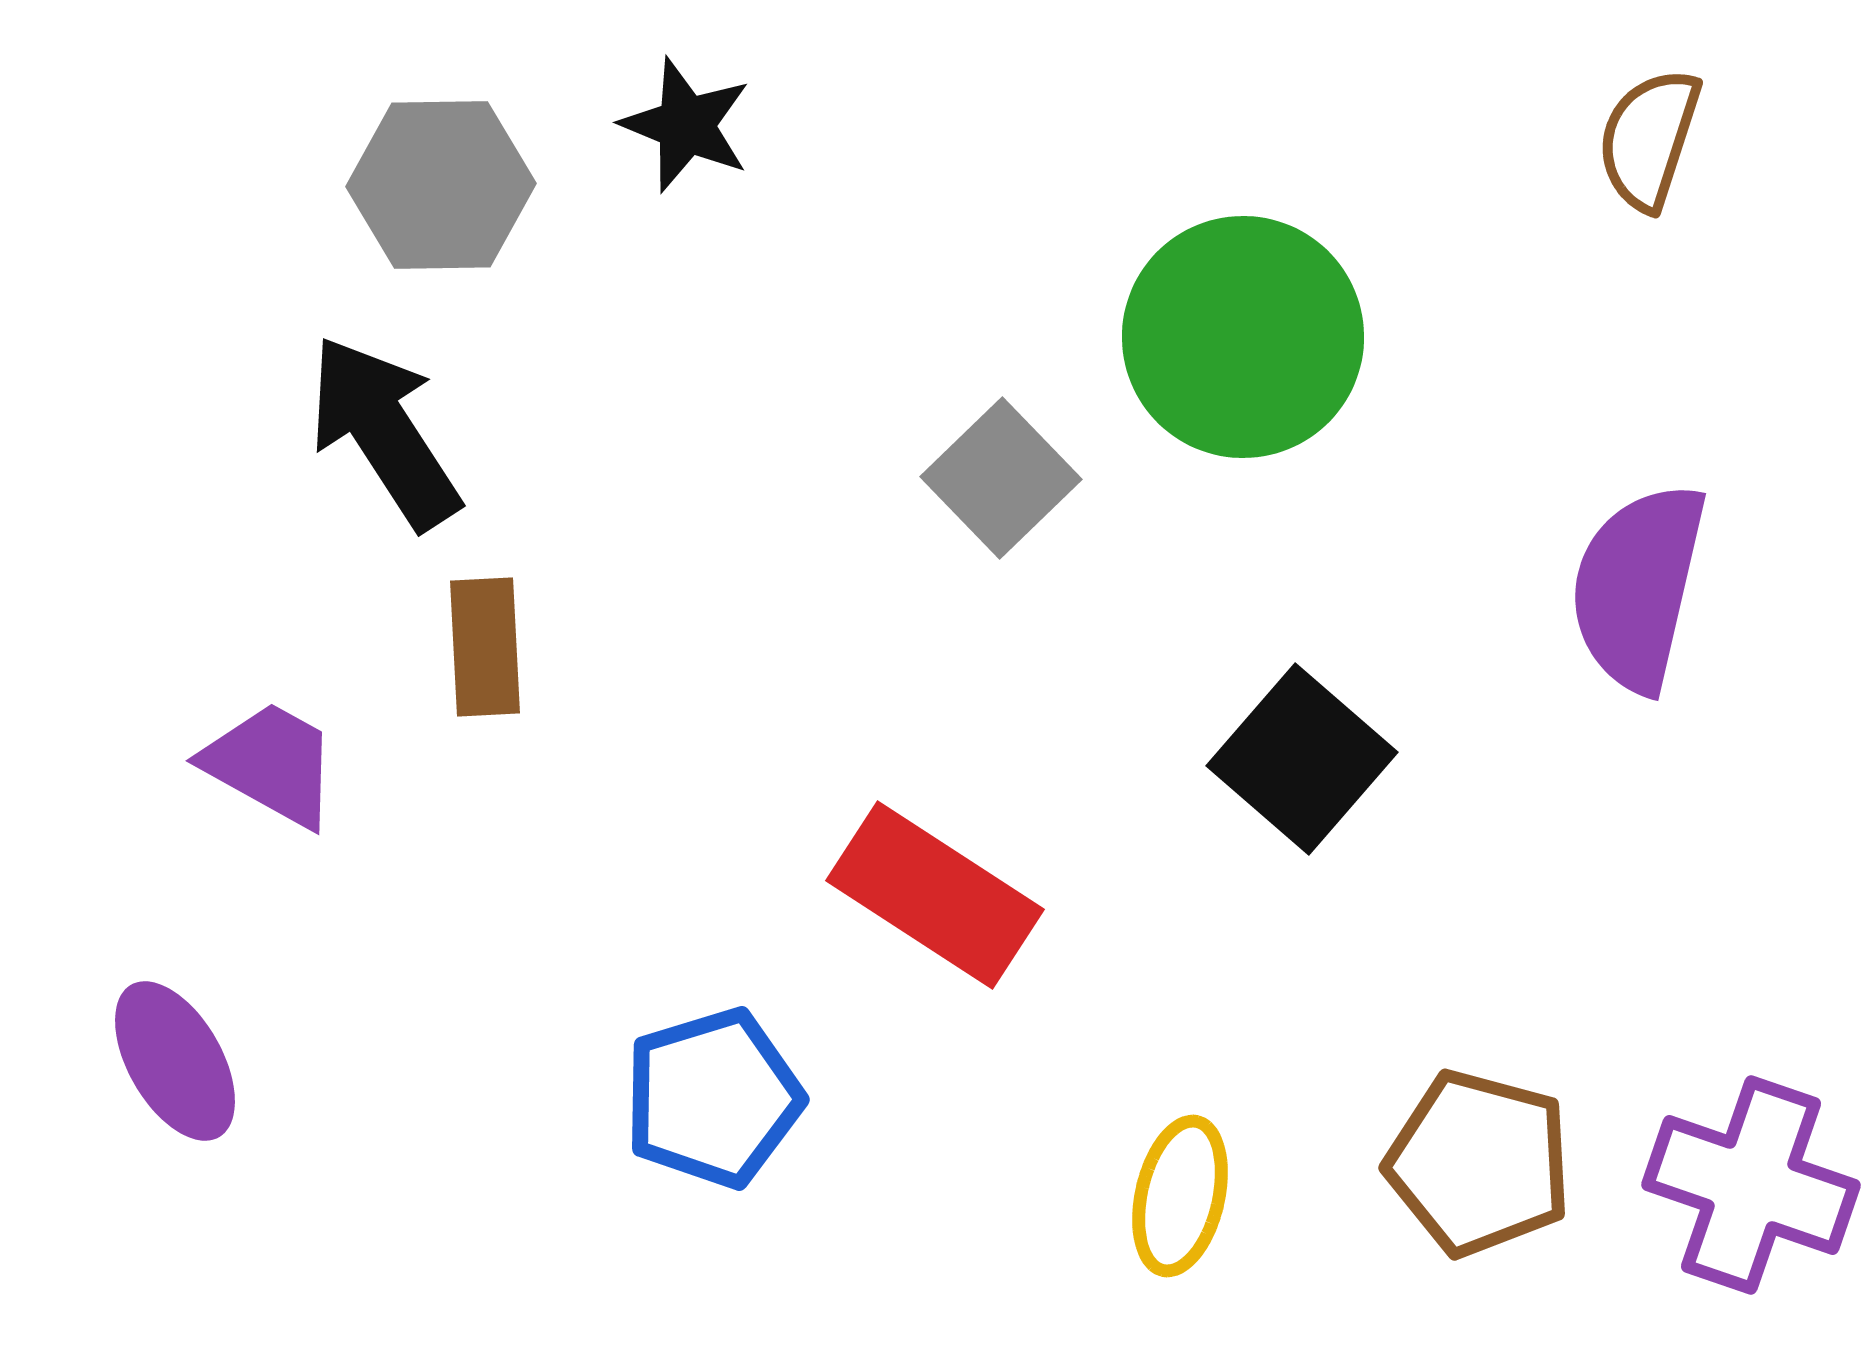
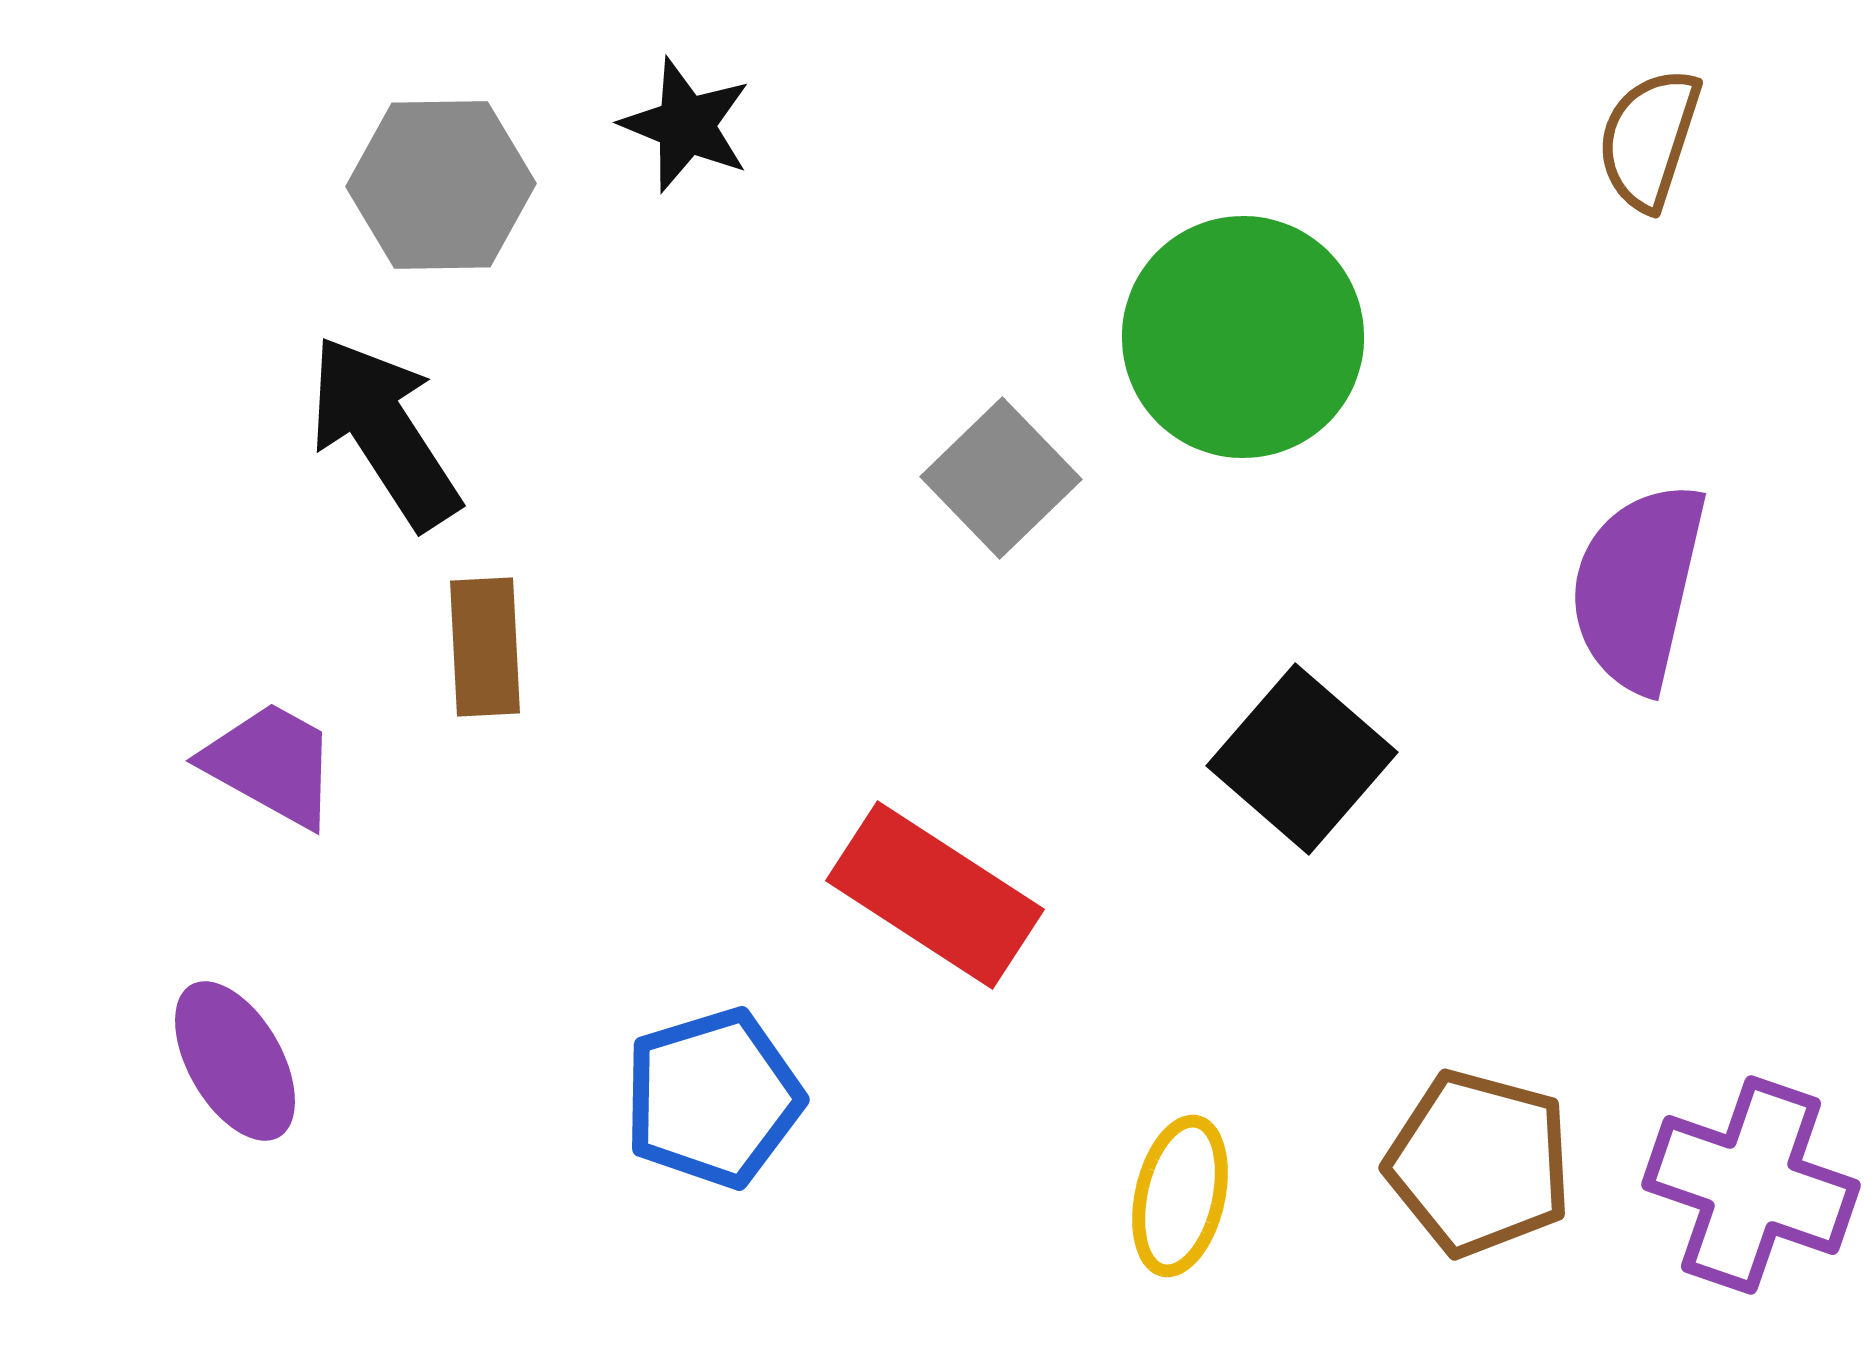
purple ellipse: moved 60 px right
